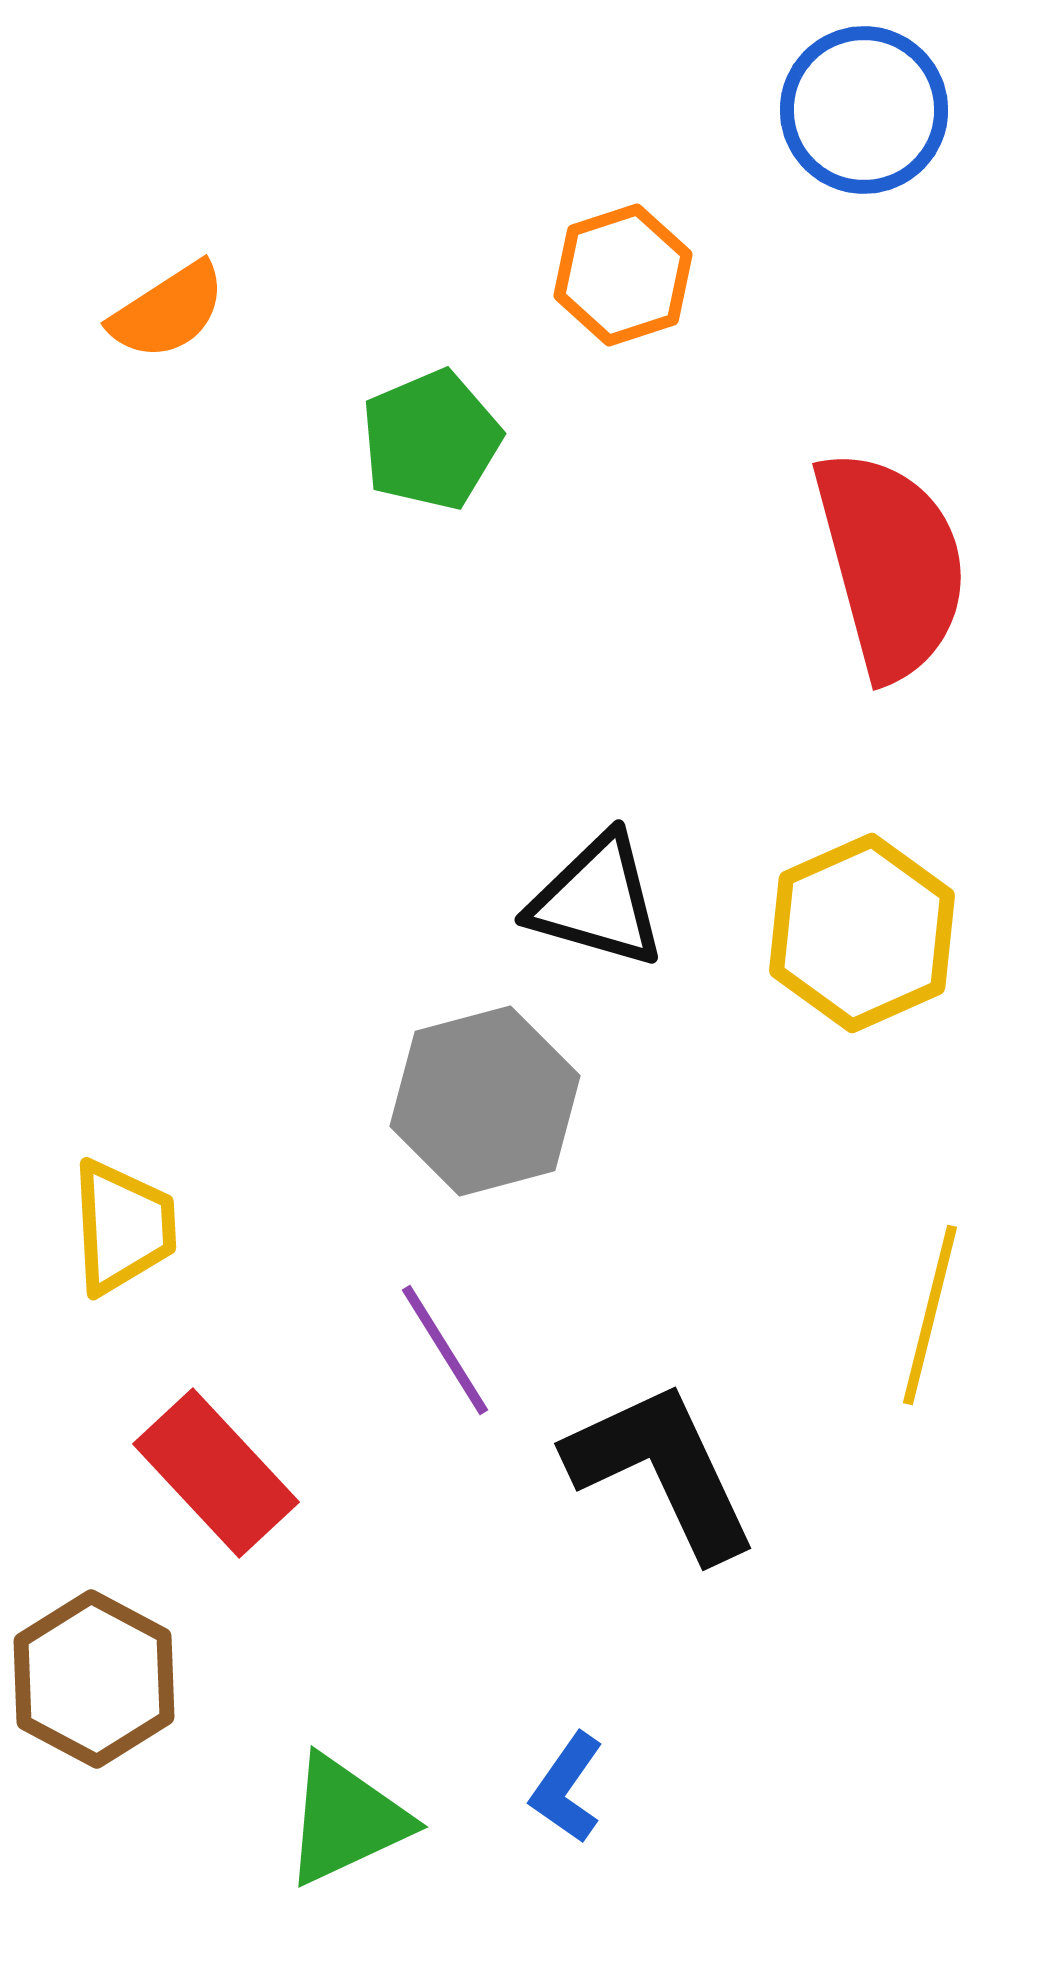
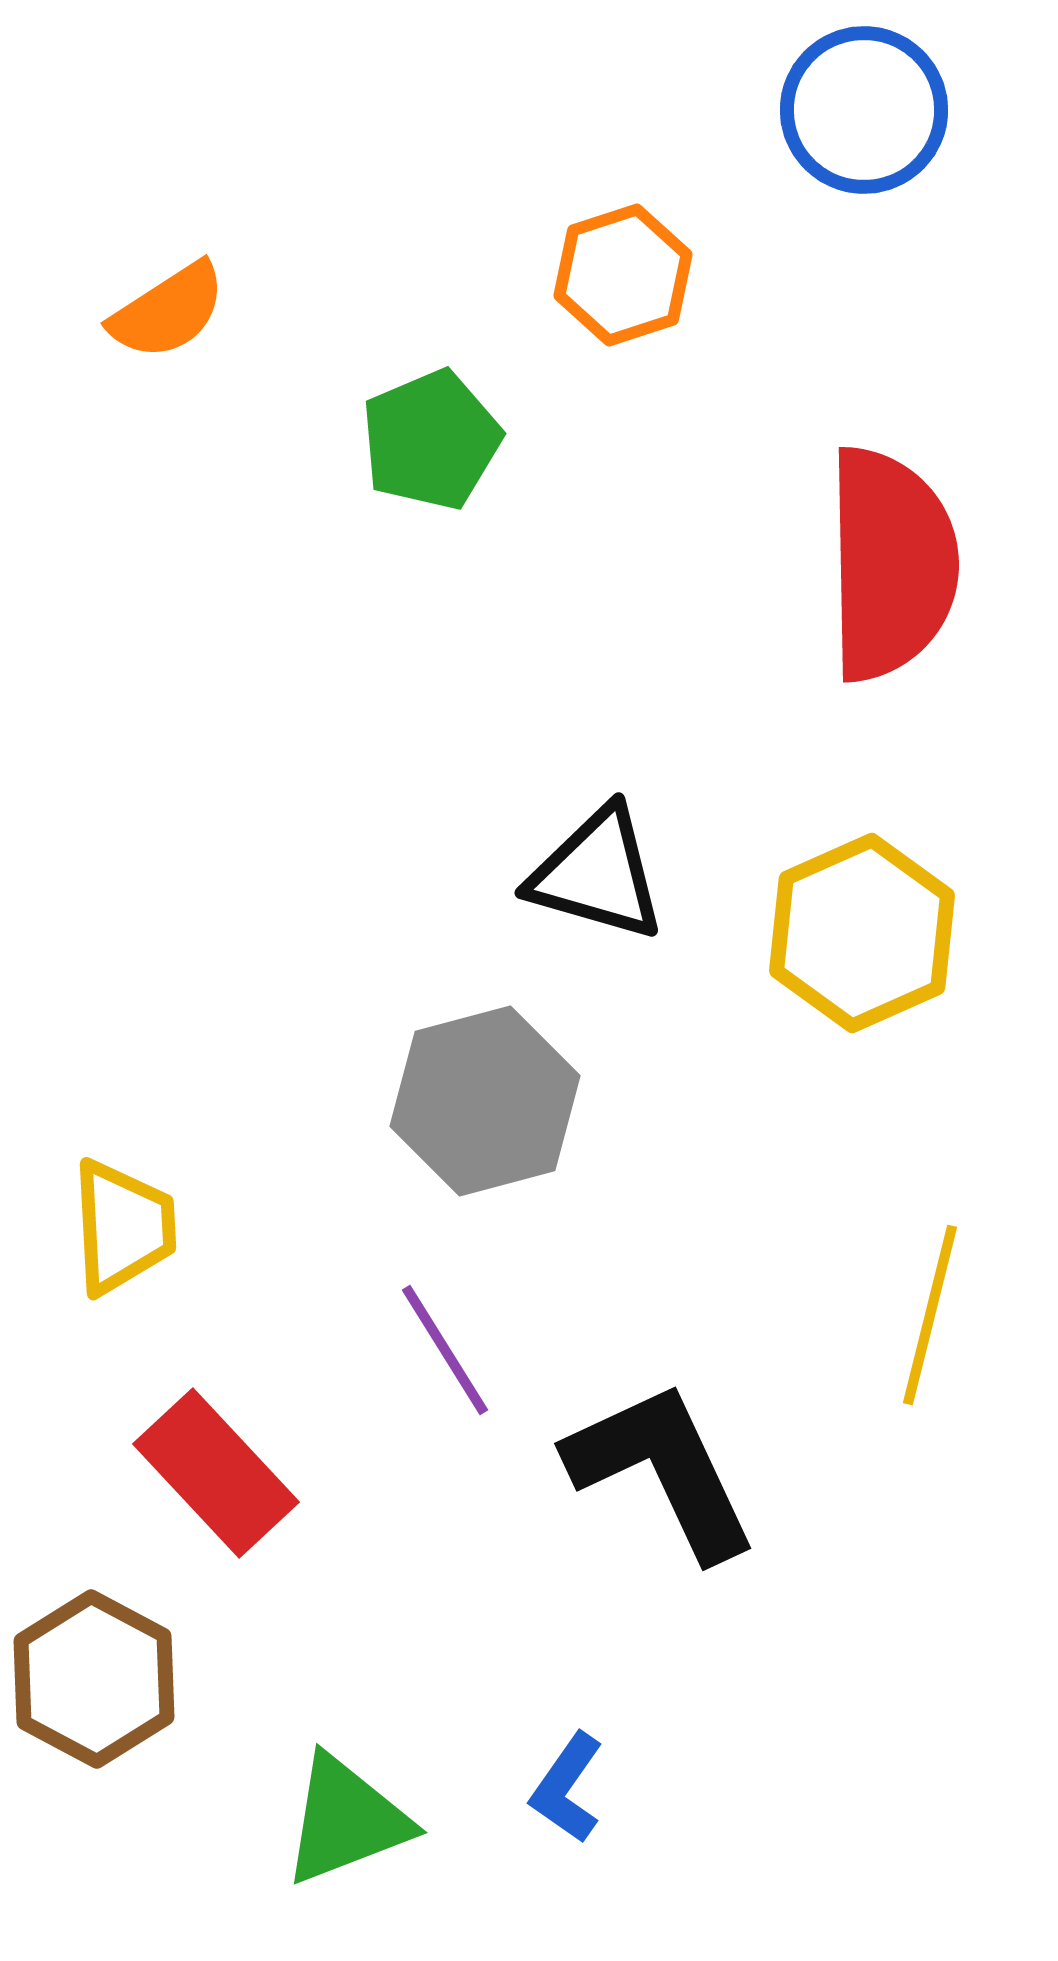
red semicircle: rotated 14 degrees clockwise
black triangle: moved 27 px up
green triangle: rotated 4 degrees clockwise
